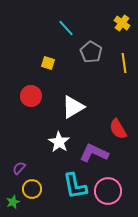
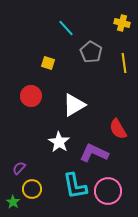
yellow cross: rotated 21 degrees counterclockwise
white triangle: moved 1 px right, 2 px up
green star: rotated 16 degrees counterclockwise
